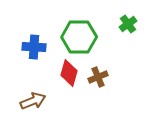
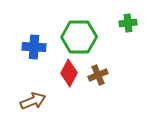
green cross: moved 1 px up; rotated 30 degrees clockwise
red diamond: rotated 12 degrees clockwise
brown cross: moved 2 px up
